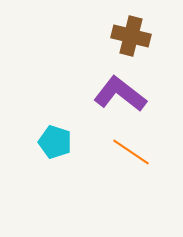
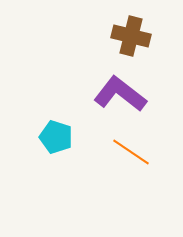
cyan pentagon: moved 1 px right, 5 px up
